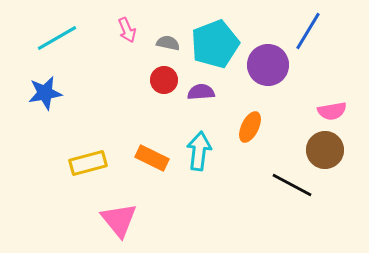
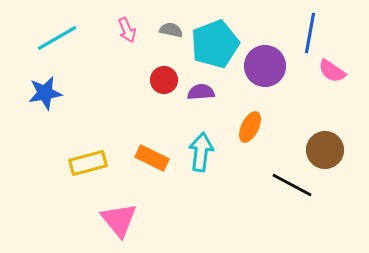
blue line: moved 2 px right, 2 px down; rotated 21 degrees counterclockwise
gray semicircle: moved 3 px right, 13 px up
purple circle: moved 3 px left, 1 px down
pink semicircle: moved 40 px up; rotated 44 degrees clockwise
cyan arrow: moved 2 px right, 1 px down
